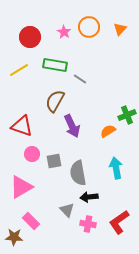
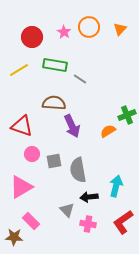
red circle: moved 2 px right
brown semicircle: moved 1 px left, 2 px down; rotated 65 degrees clockwise
cyan arrow: moved 18 px down; rotated 25 degrees clockwise
gray semicircle: moved 3 px up
red L-shape: moved 4 px right
